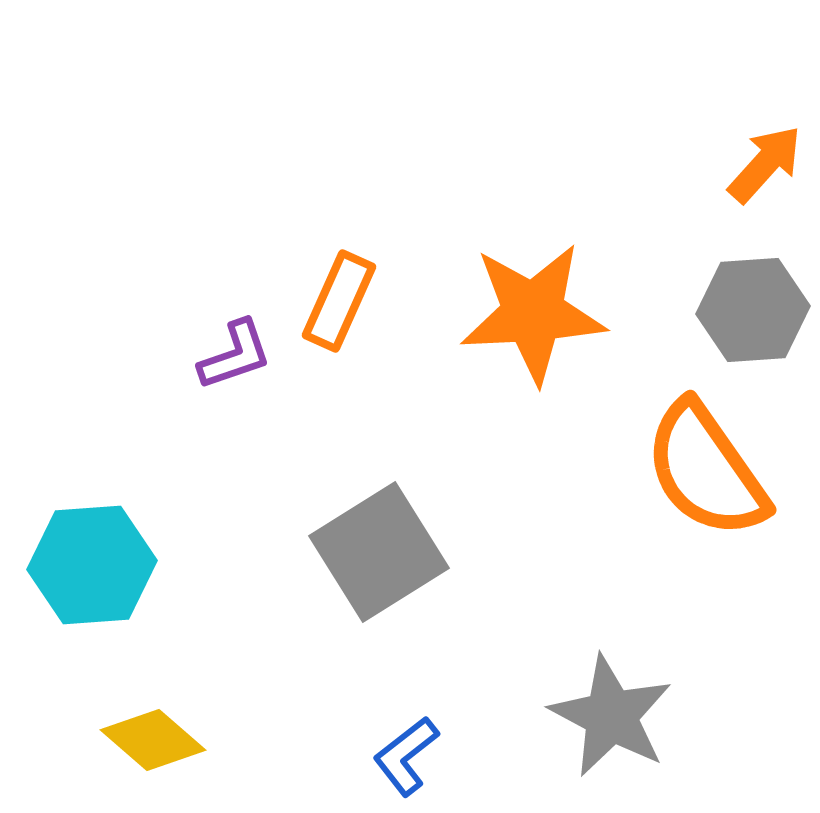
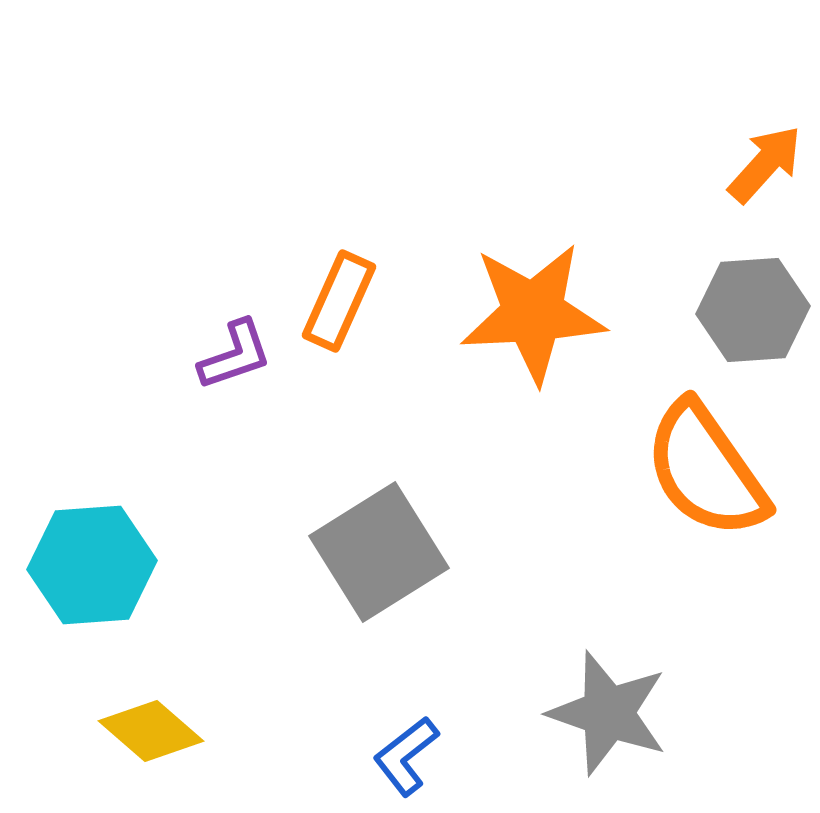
gray star: moved 3 px left, 3 px up; rotated 9 degrees counterclockwise
yellow diamond: moved 2 px left, 9 px up
